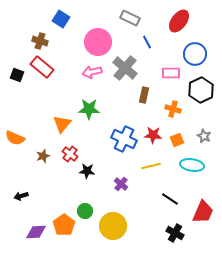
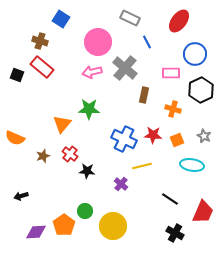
yellow line: moved 9 px left
